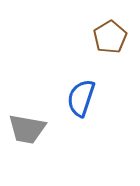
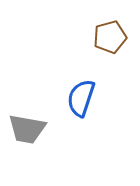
brown pentagon: rotated 16 degrees clockwise
